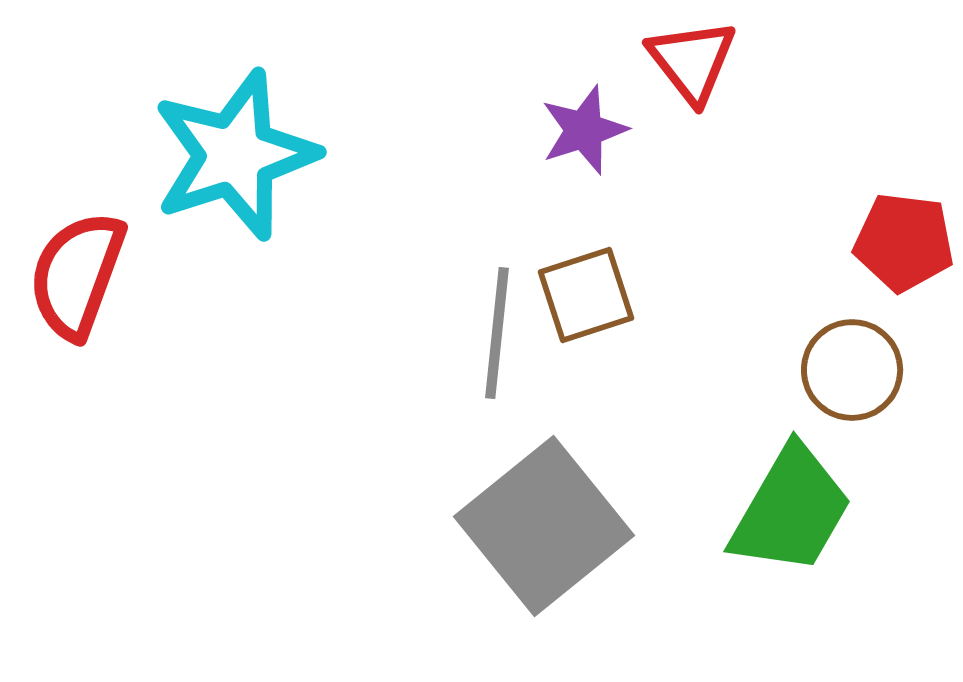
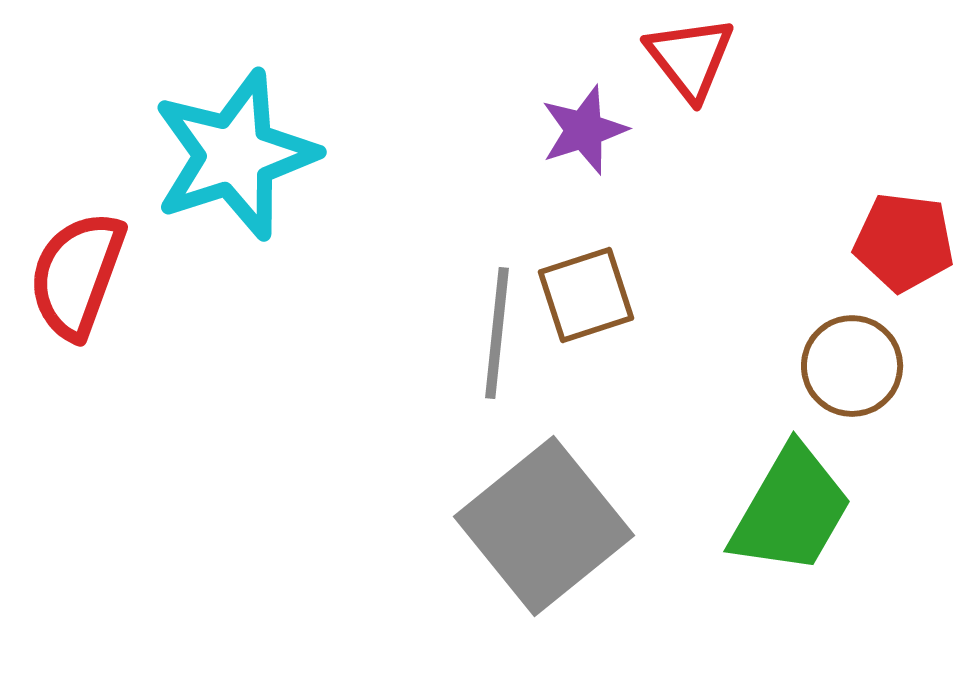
red triangle: moved 2 px left, 3 px up
brown circle: moved 4 px up
